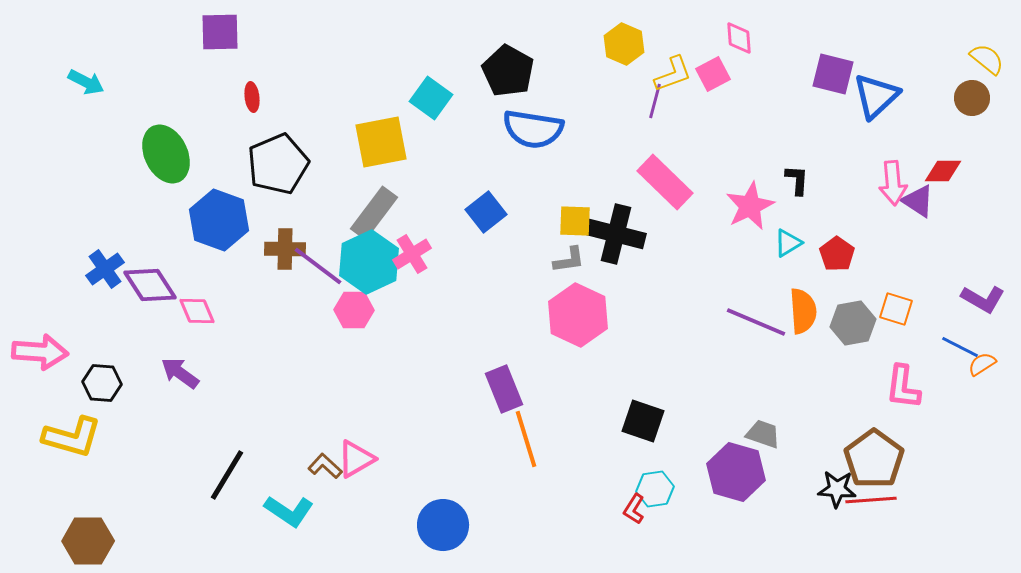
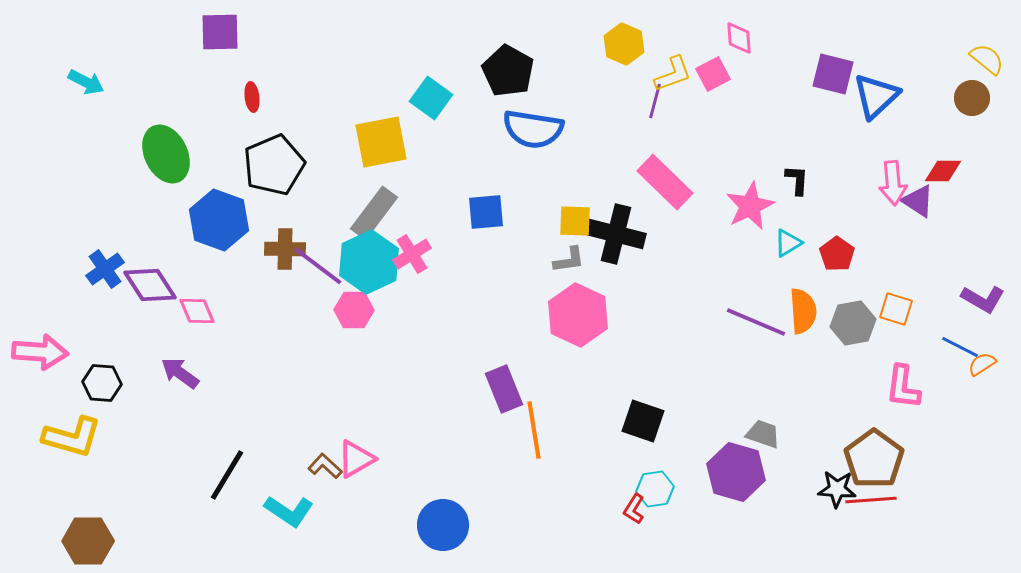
black pentagon at (278, 164): moved 4 px left, 1 px down
blue square at (486, 212): rotated 33 degrees clockwise
orange line at (526, 439): moved 8 px right, 9 px up; rotated 8 degrees clockwise
